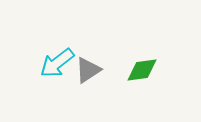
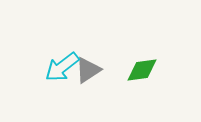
cyan arrow: moved 5 px right, 4 px down
